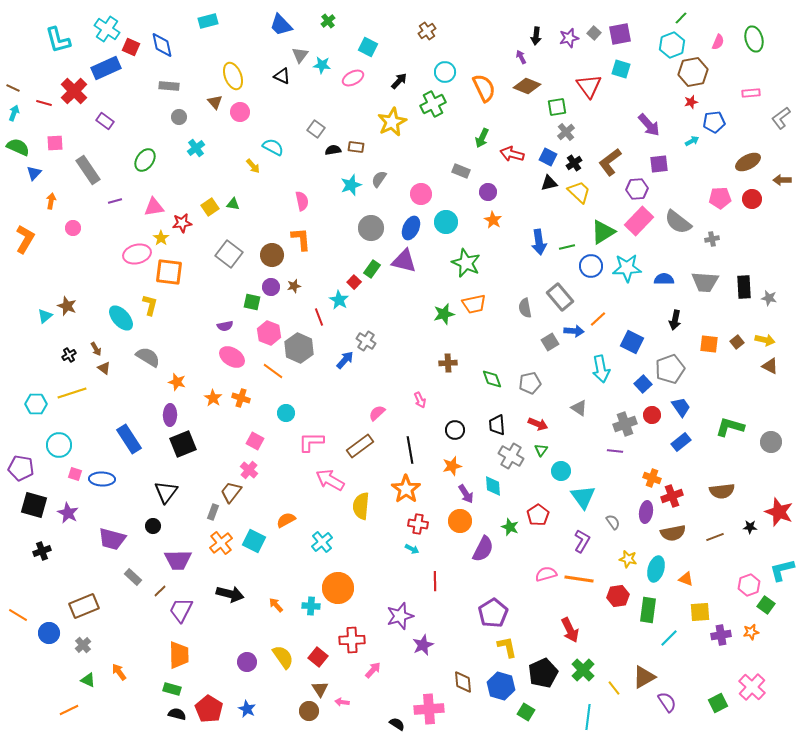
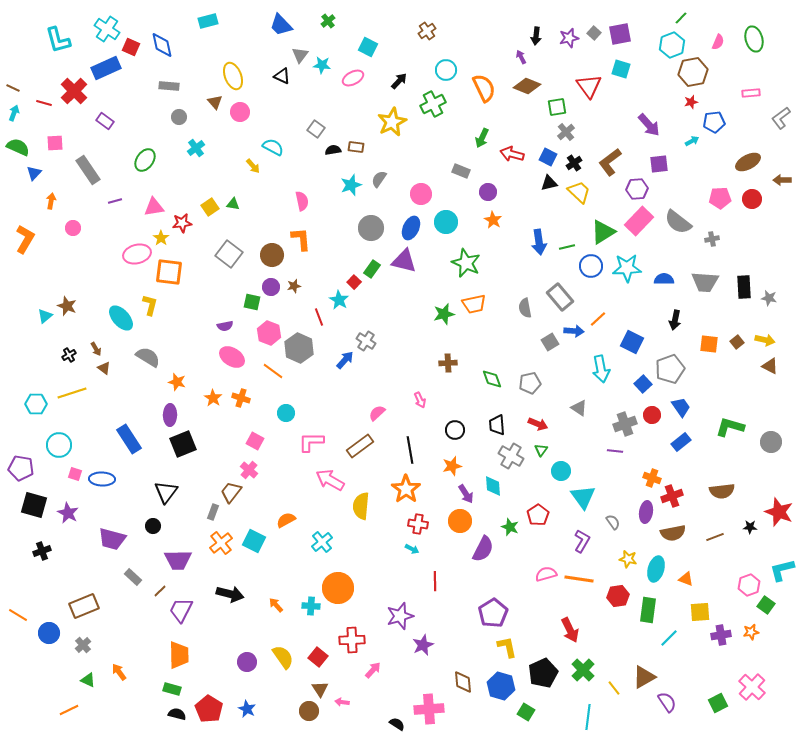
cyan circle at (445, 72): moved 1 px right, 2 px up
